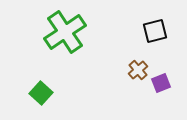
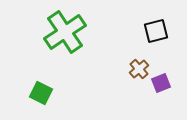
black square: moved 1 px right
brown cross: moved 1 px right, 1 px up
green square: rotated 15 degrees counterclockwise
